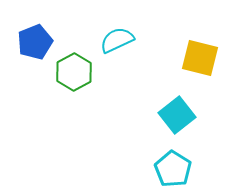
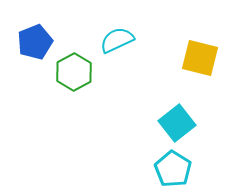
cyan square: moved 8 px down
